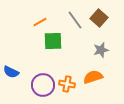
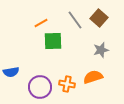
orange line: moved 1 px right, 1 px down
blue semicircle: rotated 35 degrees counterclockwise
purple circle: moved 3 px left, 2 px down
